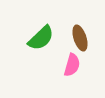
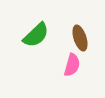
green semicircle: moved 5 px left, 3 px up
